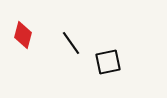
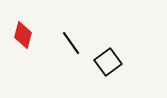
black square: rotated 24 degrees counterclockwise
